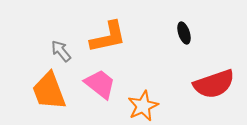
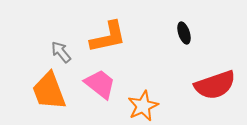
gray arrow: moved 1 px down
red semicircle: moved 1 px right, 1 px down
